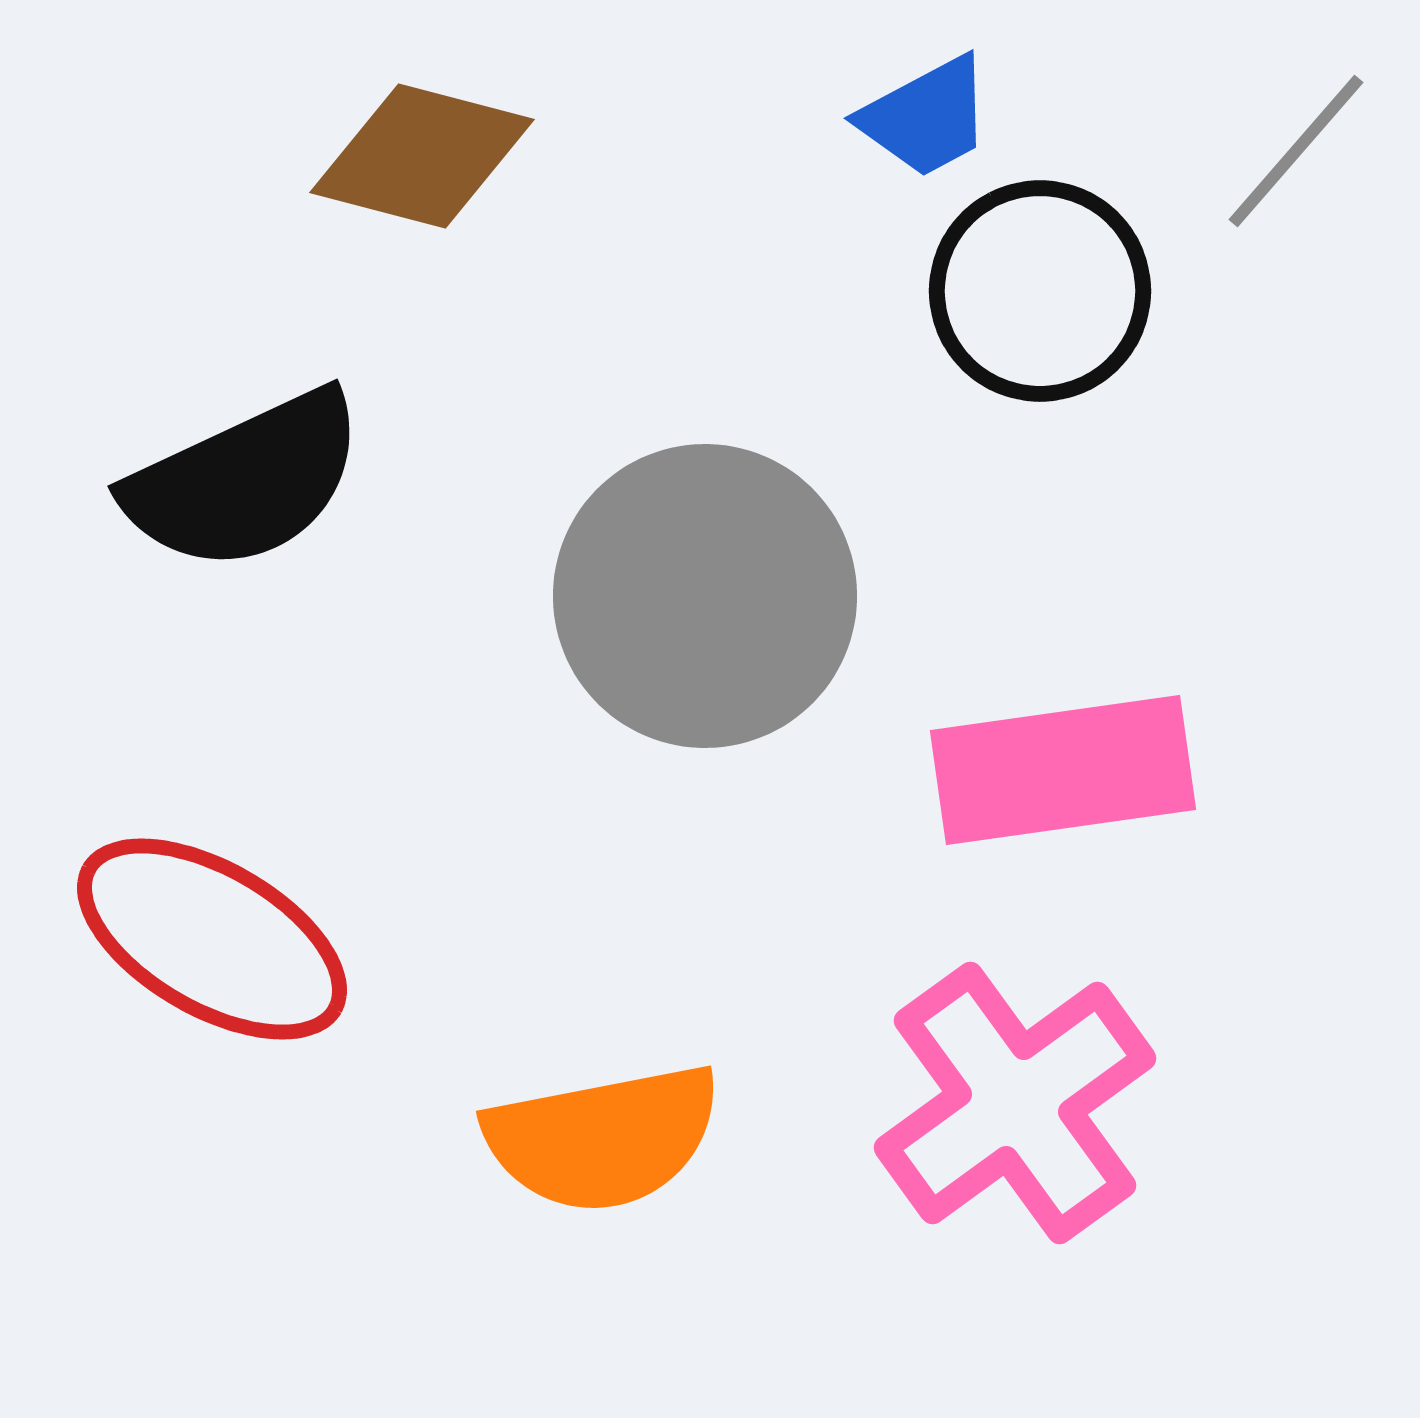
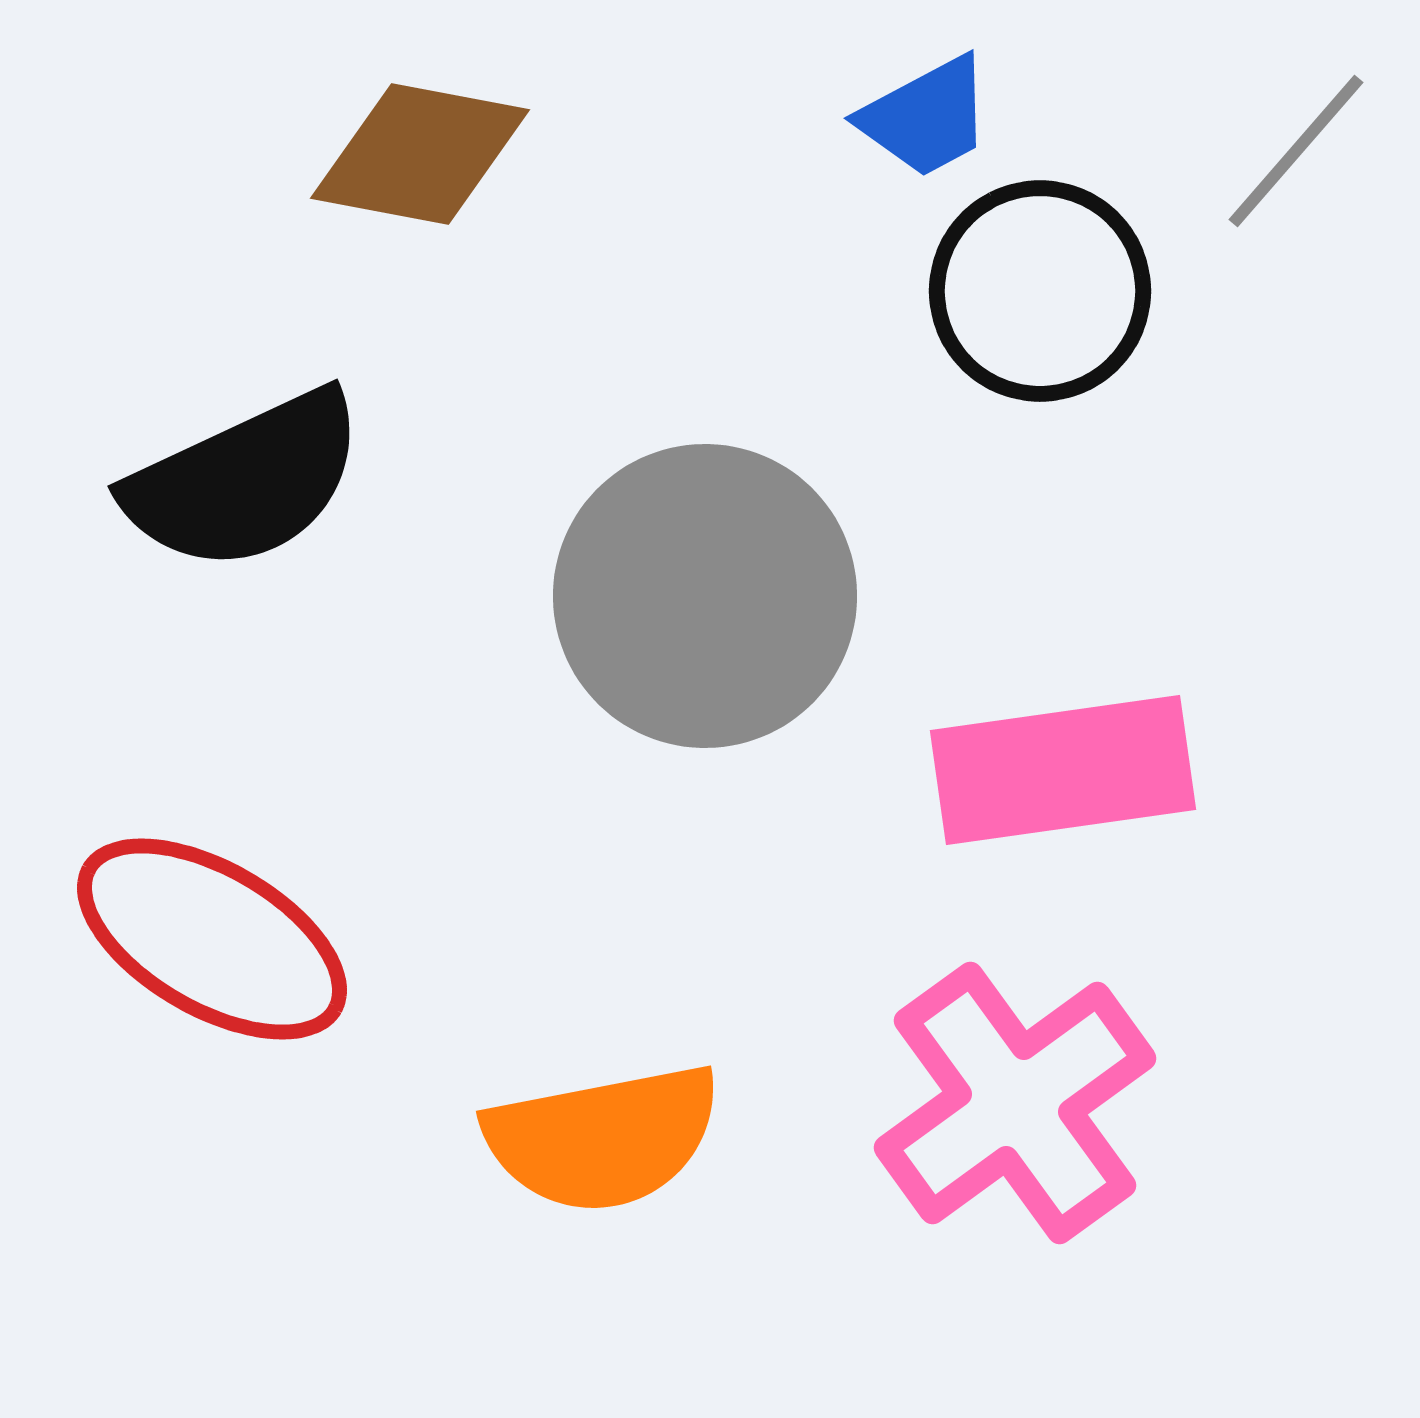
brown diamond: moved 2 px left, 2 px up; rotated 4 degrees counterclockwise
